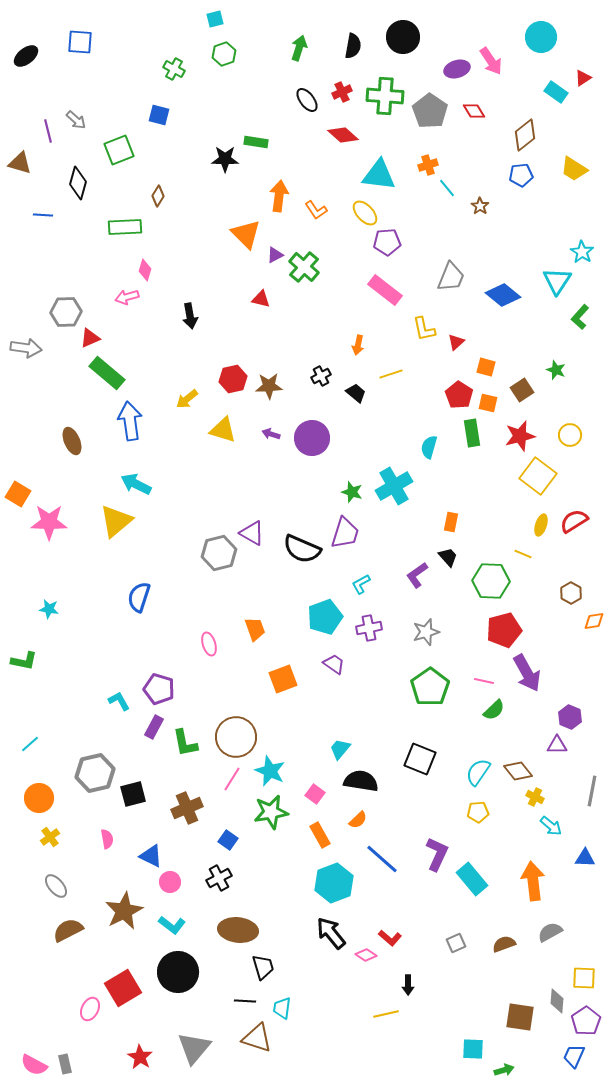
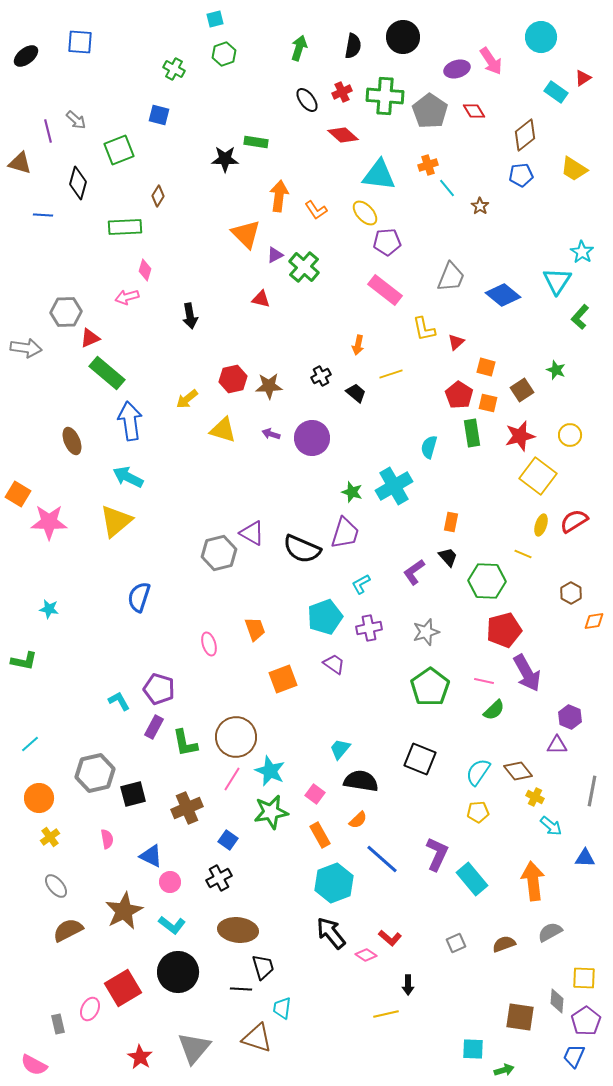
cyan arrow at (136, 484): moved 8 px left, 7 px up
purple L-shape at (417, 575): moved 3 px left, 3 px up
green hexagon at (491, 581): moved 4 px left
black line at (245, 1001): moved 4 px left, 12 px up
gray rectangle at (65, 1064): moved 7 px left, 40 px up
